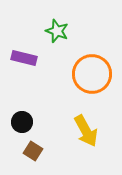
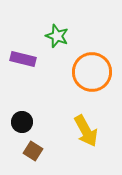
green star: moved 5 px down
purple rectangle: moved 1 px left, 1 px down
orange circle: moved 2 px up
